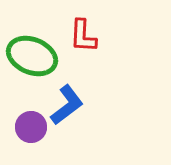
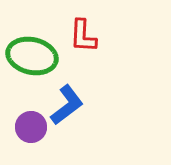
green ellipse: rotated 9 degrees counterclockwise
